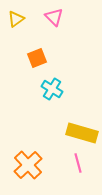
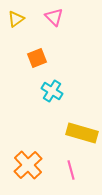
cyan cross: moved 2 px down
pink line: moved 7 px left, 7 px down
